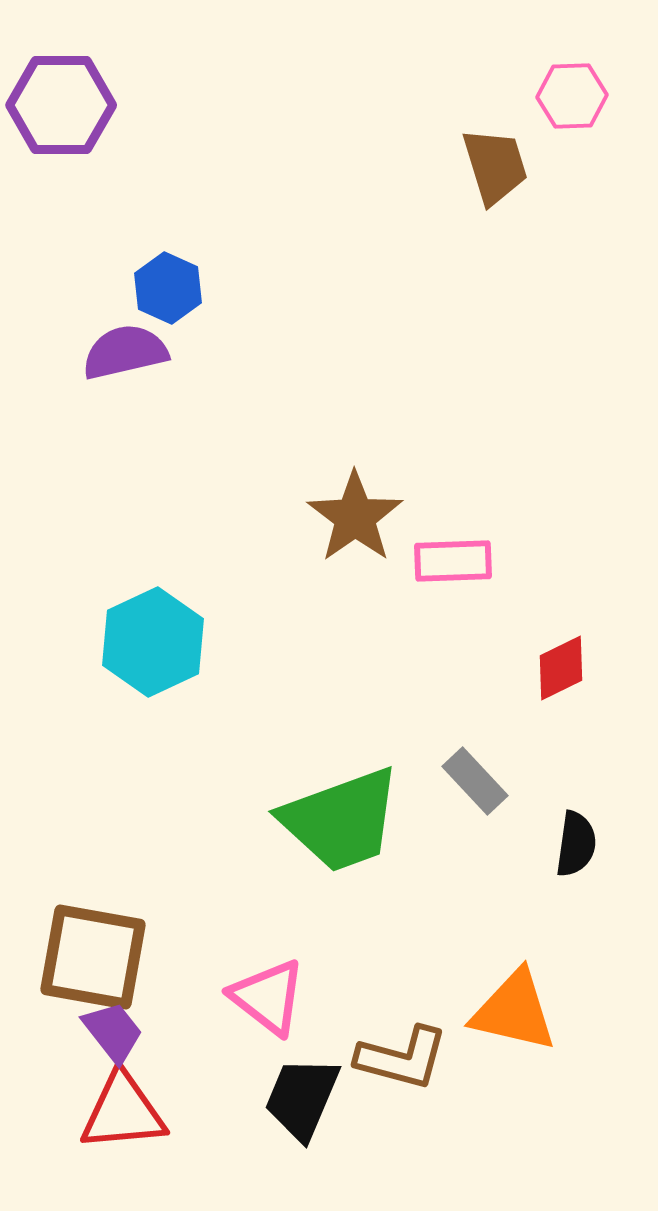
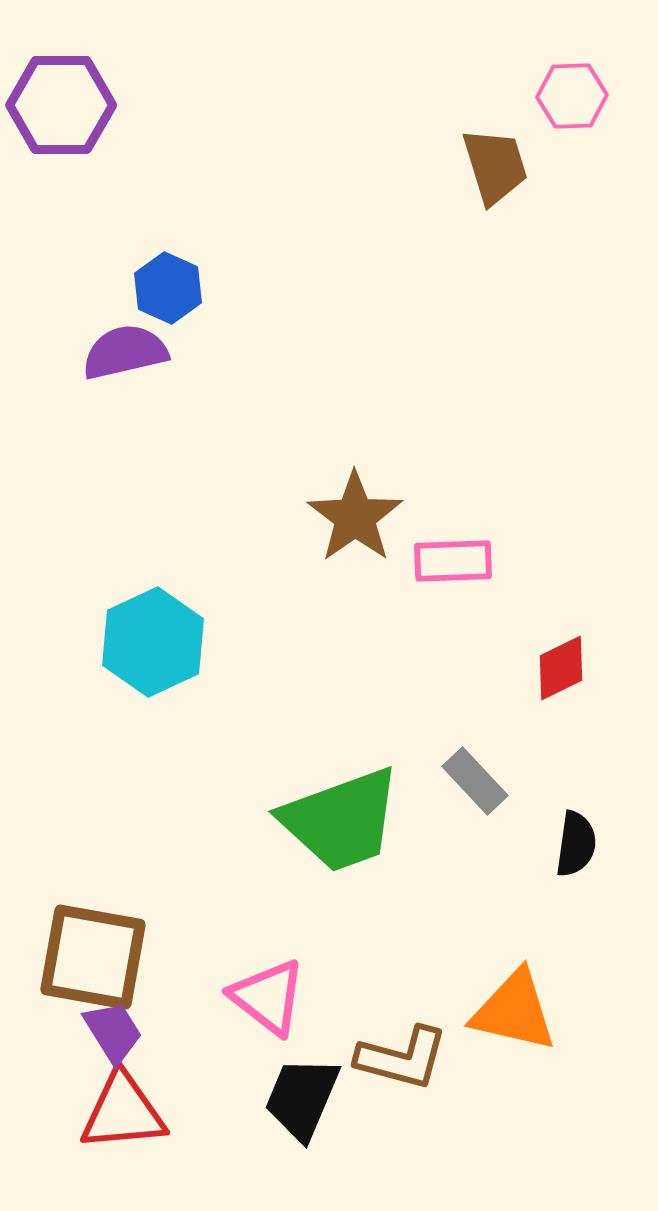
purple trapezoid: rotated 6 degrees clockwise
